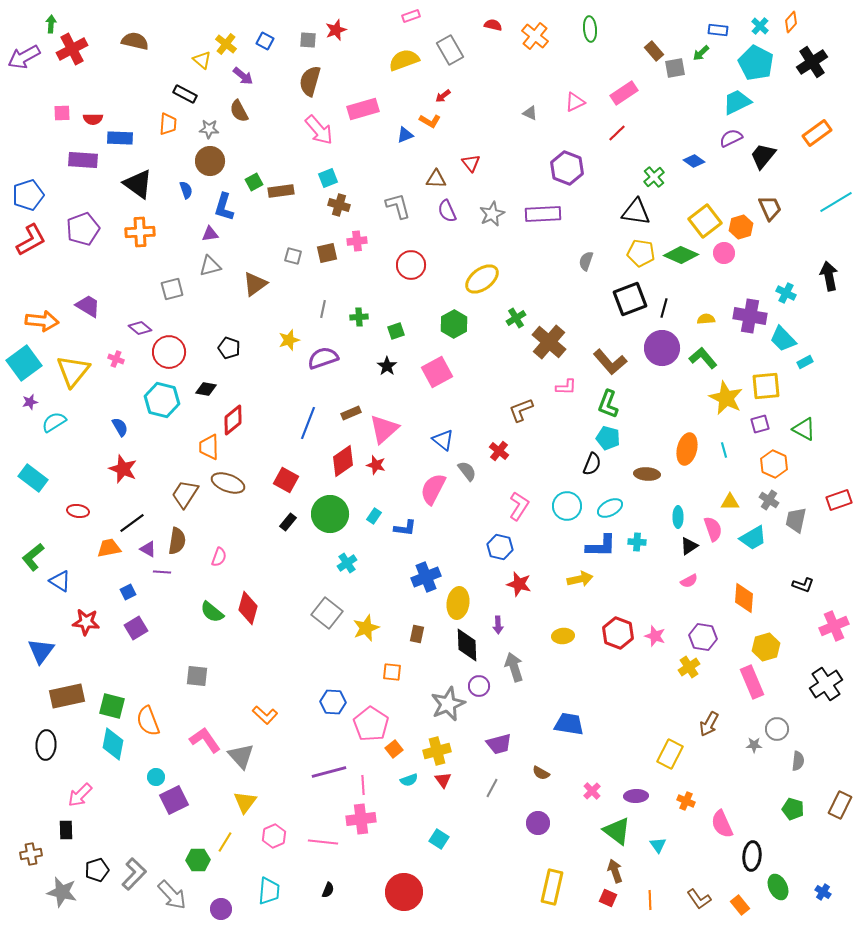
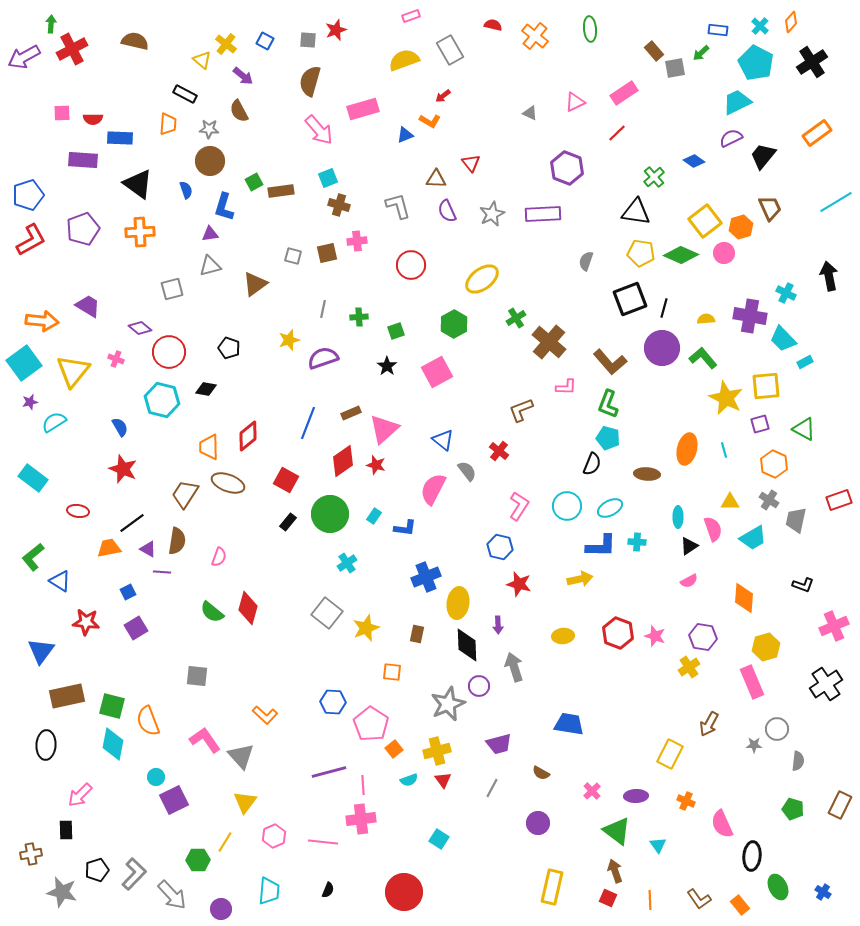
red diamond at (233, 420): moved 15 px right, 16 px down
